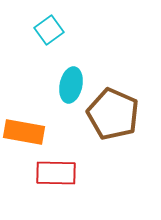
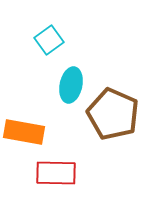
cyan square: moved 10 px down
